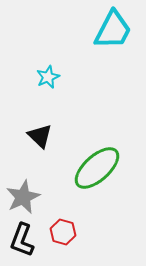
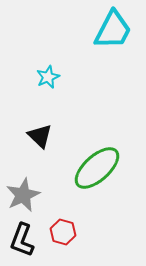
gray star: moved 2 px up
